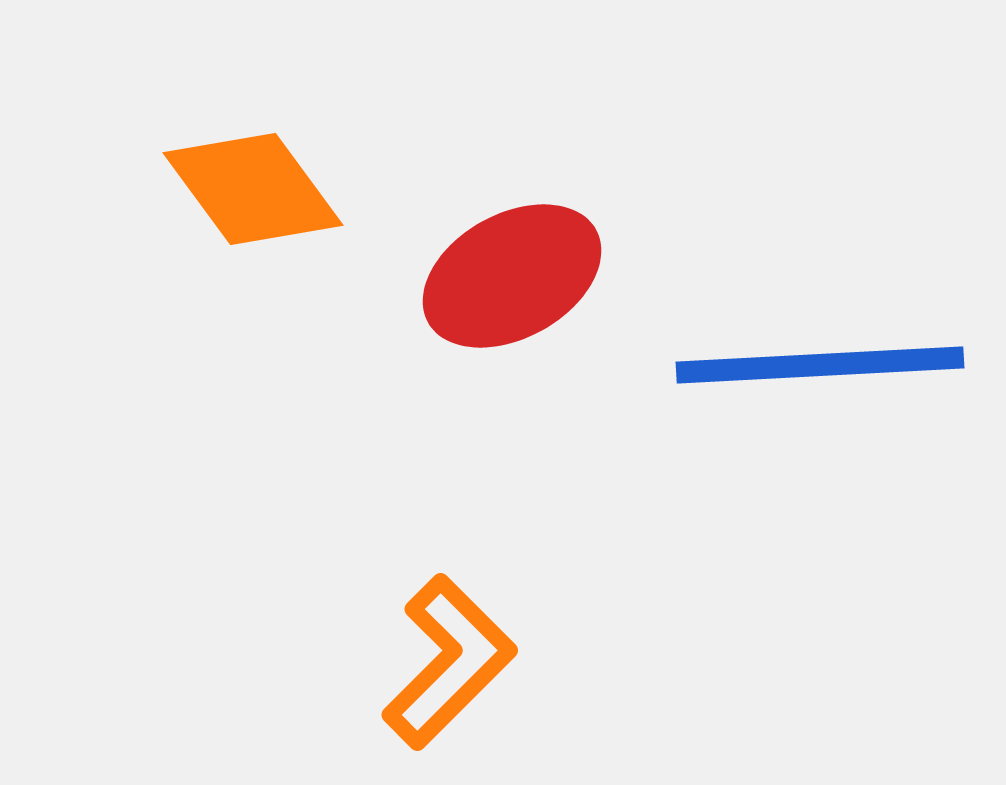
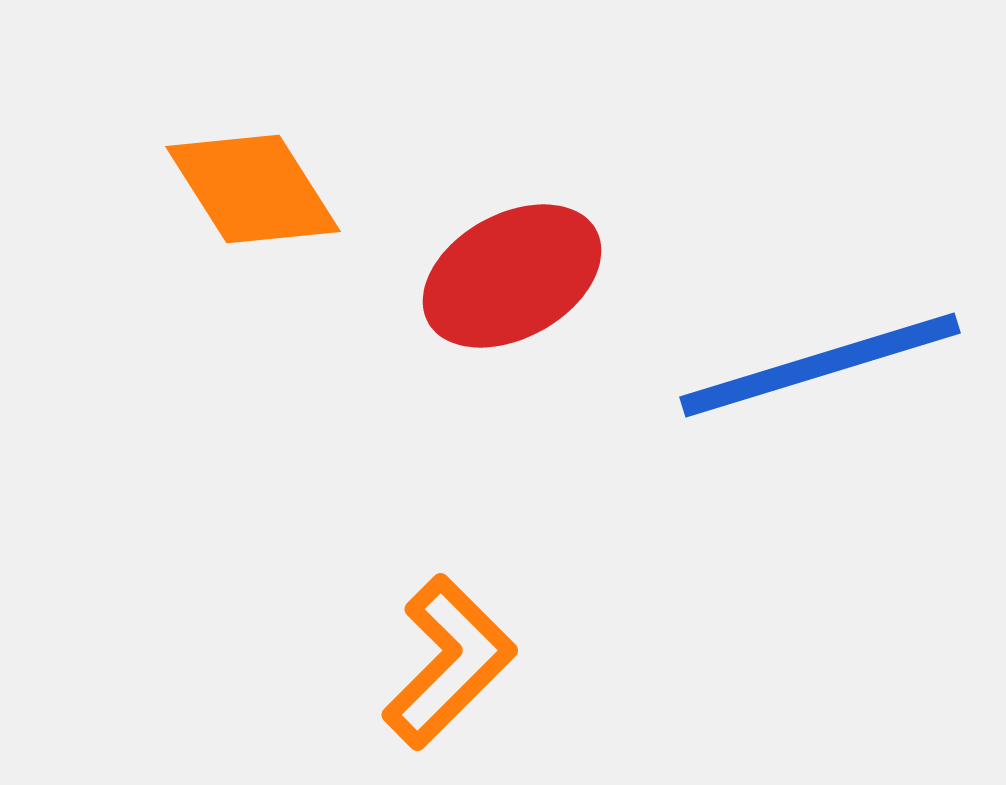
orange diamond: rotated 4 degrees clockwise
blue line: rotated 14 degrees counterclockwise
